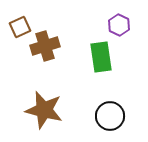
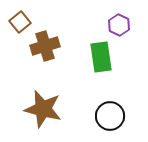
brown square: moved 5 px up; rotated 15 degrees counterclockwise
brown star: moved 1 px left, 1 px up
